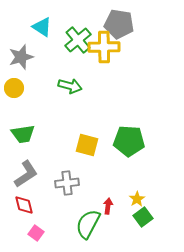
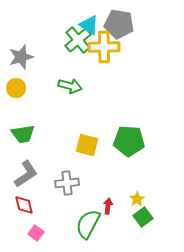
cyan triangle: moved 47 px right, 2 px up
yellow circle: moved 2 px right
